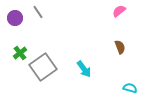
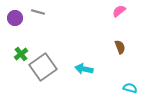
gray line: rotated 40 degrees counterclockwise
green cross: moved 1 px right, 1 px down
cyan arrow: rotated 138 degrees clockwise
